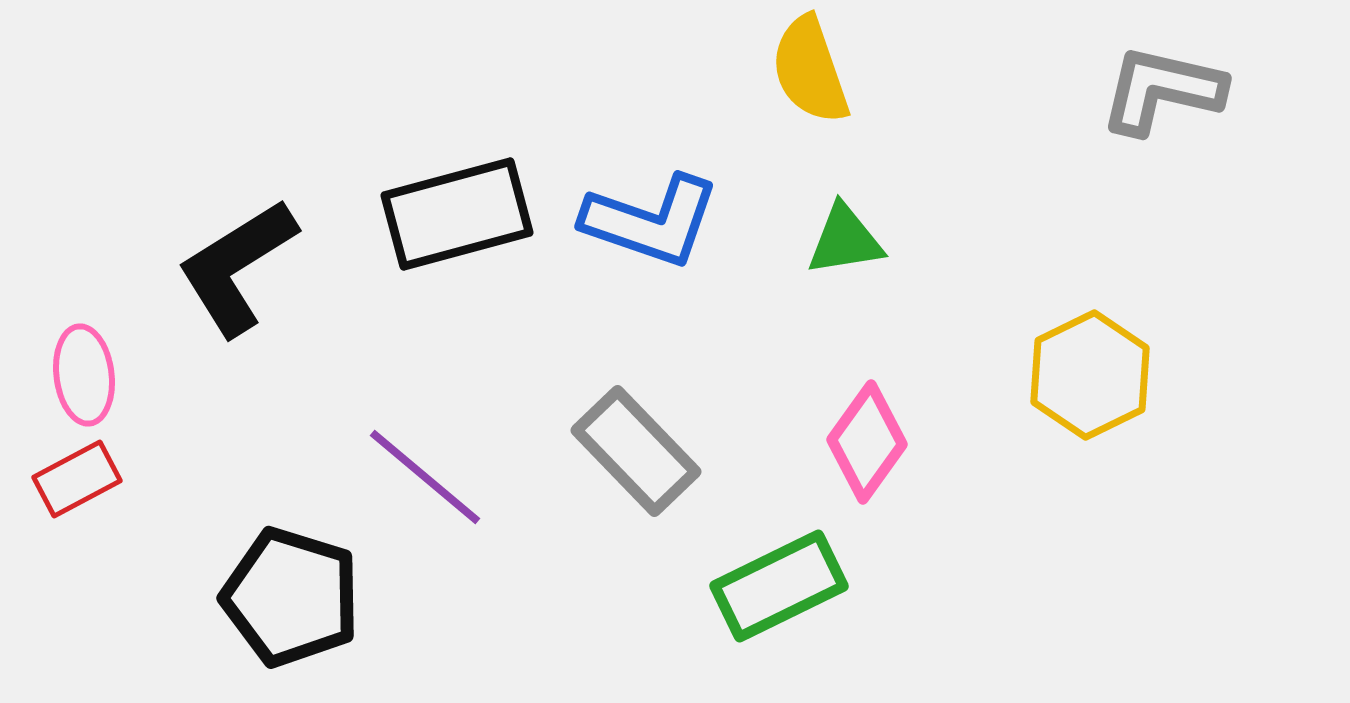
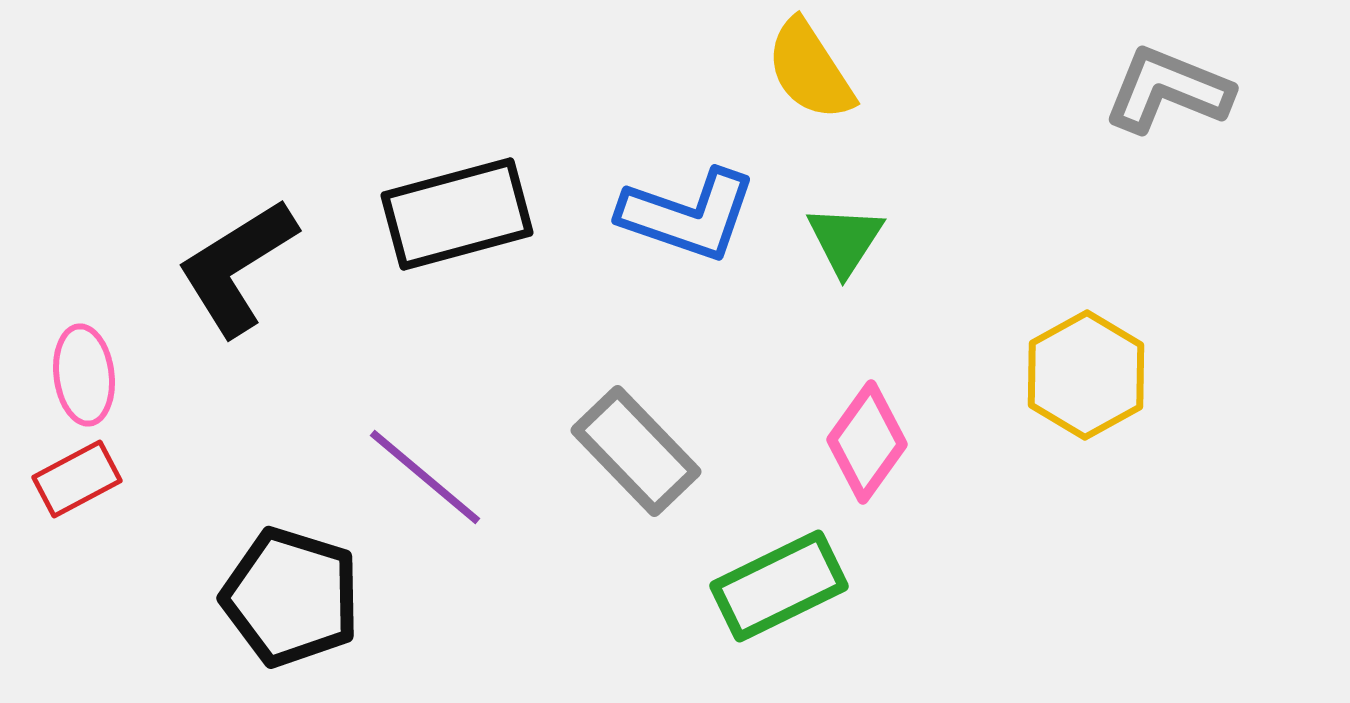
yellow semicircle: rotated 14 degrees counterclockwise
gray L-shape: moved 6 px right; rotated 9 degrees clockwise
blue L-shape: moved 37 px right, 6 px up
green triangle: rotated 48 degrees counterclockwise
yellow hexagon: moved 4 px left; rotated 3 degrees counterclockwise
